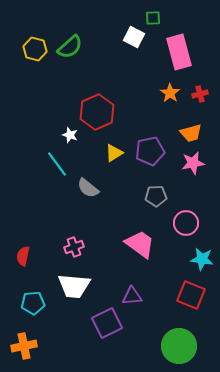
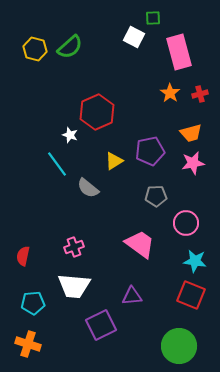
yellow triangle: moved 8 px down
cyan star: moved 7 px left, 2 px down
purple square: moved 6 px left, 2 px down
orange cross: moved 4 px right, 2 px up; rotated 30 degrees clockwise
